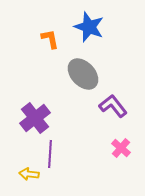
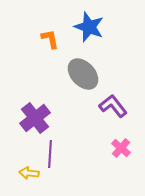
yellow arrow: moved 1 px up
